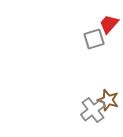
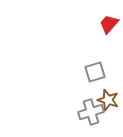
gray square: moved 1 px right, 33 px down
gray cross: moved 2 px left, 2 px down; rotated 20 degrees clockwise
